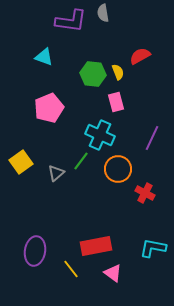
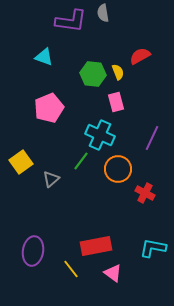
gray triangle: moved 5 px left, 6 px down
purple ellipse: moved 2 px left
